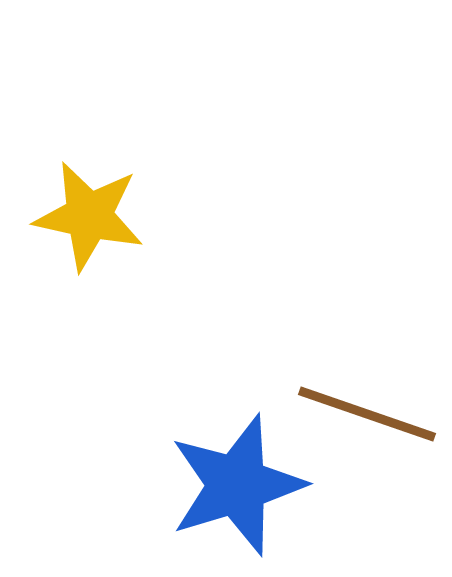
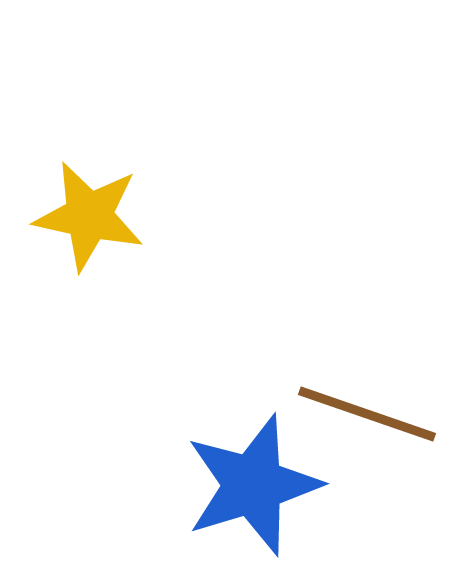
blue star: moved 16 px right
